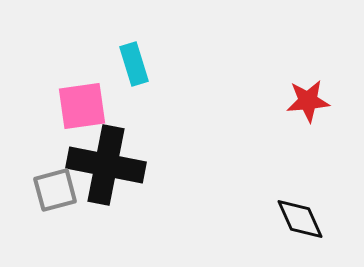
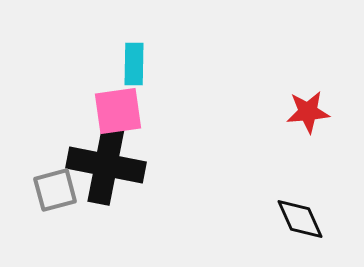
cyan rectangle: rotated 18 degrees clockwise
red star: moved 11 px down
pink square: moved 36 px right, 5 px down
